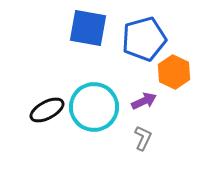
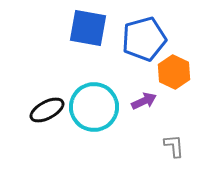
gray L-shape: moved 31 px right, 8 px down; rotated 30 degrees counterclockwise
